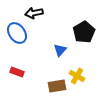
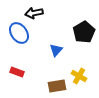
blue ellipse: moved 2 px right
blue triangle: moved 4 px left
yellow cross: moved 2 px right
